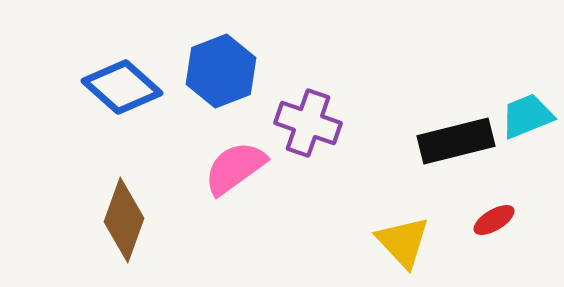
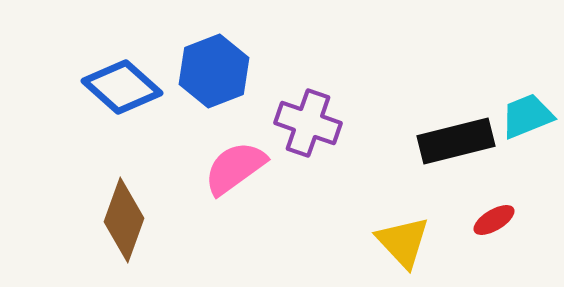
blue hexagon: moved 7 px left
